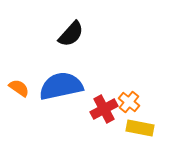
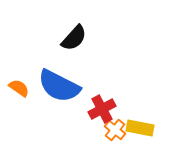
black semicircle: moved 3 px right, 4 px down
blue semicircle: moved 2 px left; rotated 141 degrees counterclockwise
orange cross: moved 14 px left, 28 px down
red cross: moved 2 px left
